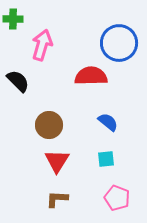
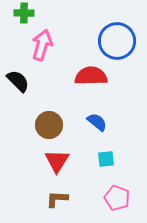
green cross: moved 11 px right, 6 px up
blue circle: moved 2 px left, 2 px up
blue semicircle: moved 11 px left
